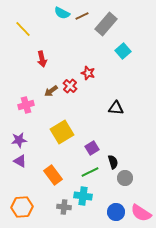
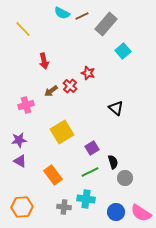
red arrow: moved 2 px right, 2 px down
black triangle: rotated 35 degrees clockwise
cyan cross: moved 3 px right, 3 px down
